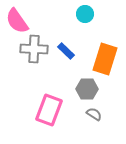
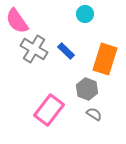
gray cross: rotated 28 degrees clockwise
gray hexagon: rotated 20 degrees clockwise
pink rectangle: rotated 16 degrees clockwise
